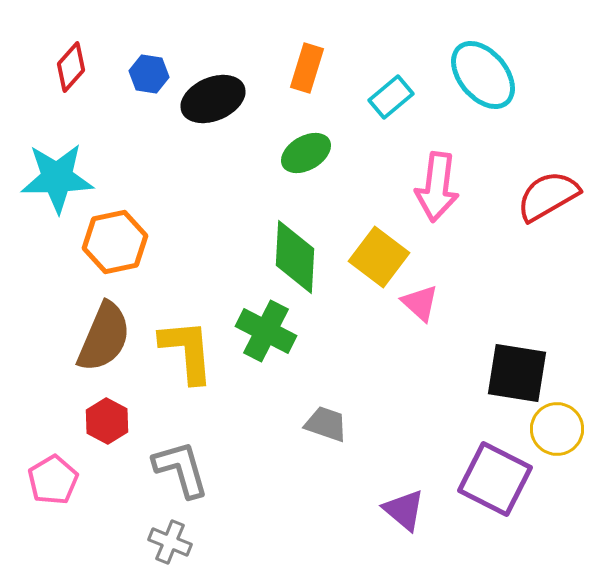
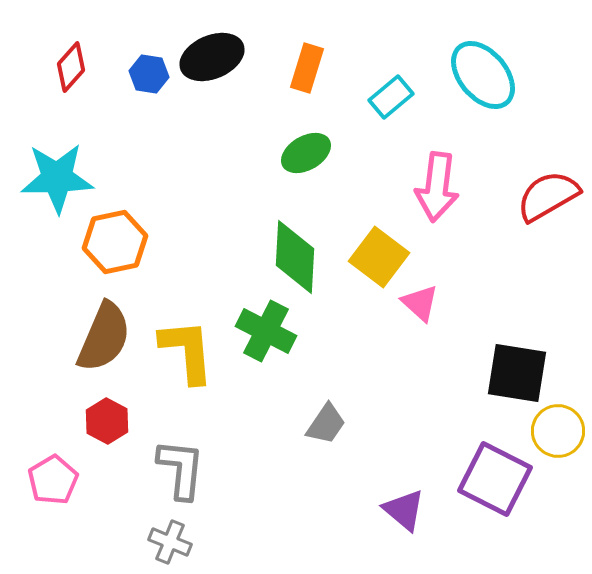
black ellipse: moved 1 px left, 42 px up
gray trapezoid: rotated 105 degrees clockwise
yellow circle: moved 1 px right, 2 px down
gray L-shape: rotated 22 degrees clockwise
